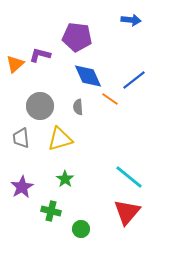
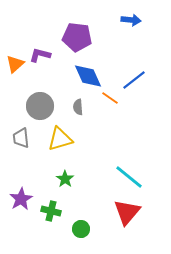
orange line: moved 1 px up
purple star: moved 1 px left, 12 px down
